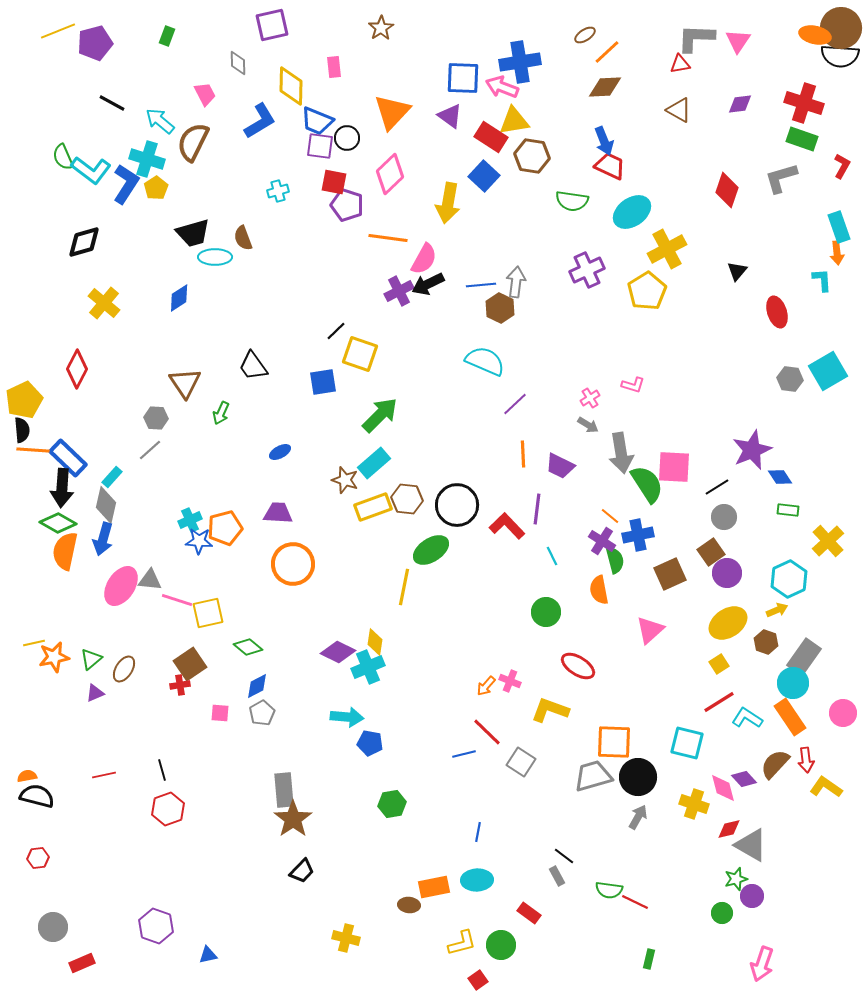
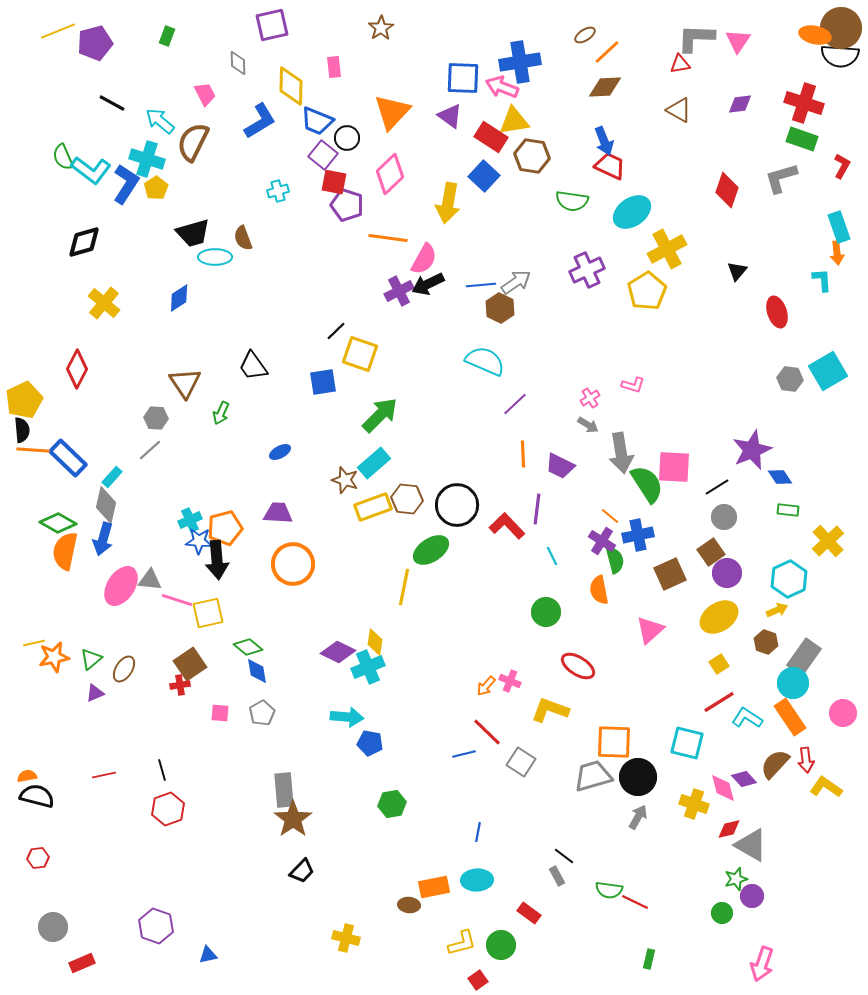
purple square at (320, 146): moved 3 px right, 9 px down; rotated 32 degrees clockwise
gray arrow at (516, 282): rotated 48 degrees clockwise
black arrow at (62, 488): moved 155 px right, 72 px down; rotated 9 degrees counterclockwise
yellow ellipse at (728, 623): moved 9 px left, 6 px up
blue diamond at (257, 686): moved 15 px up; rotated 72 degrees counterclockwise
